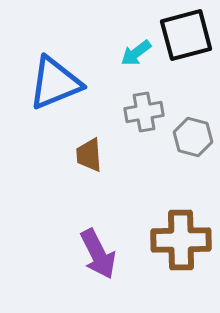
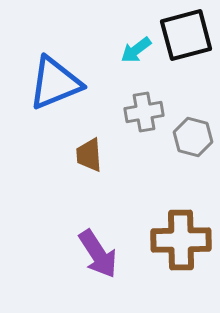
cyan arrow: moved 3 px up
purple arrow: rotated 6 degrees counterclockwise
